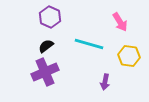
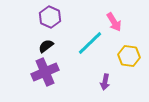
pink arrow: moved 6 px left
cyan line: moved 1 px right, 1 px up; rotated 60 degrees counterclockwise
